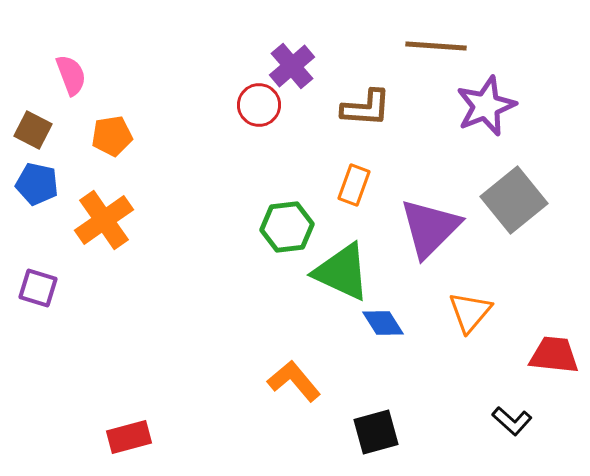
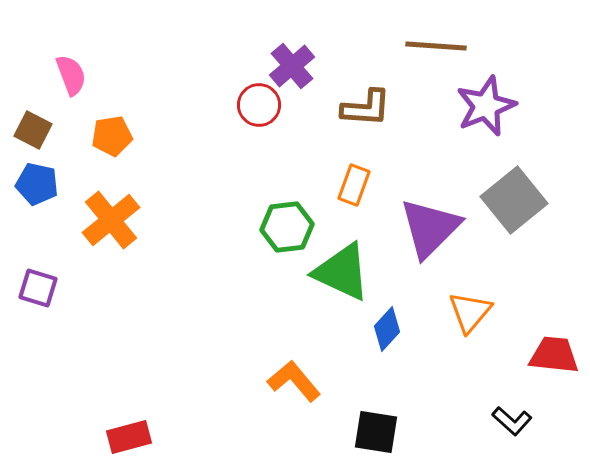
orange cross: moved 7 px right; rotated 4 degrees counterclockwise
blue diamond: moved 4 px right, 6 px down; rotated 75 degrees clockwise
black square: rotated 24 degrees clockwise
